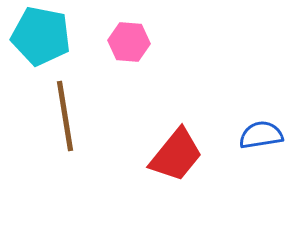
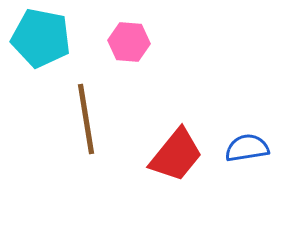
cyan pentagon: moved 2 px down
brown line: moved 21 px right, 3 px down
blue semicircle: moved 14 px left, 13 px down
